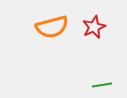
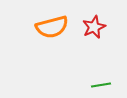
green line: moved 1 px left
